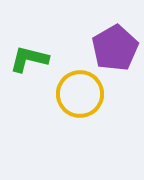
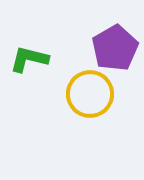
yellow circle: moved 10 px right
